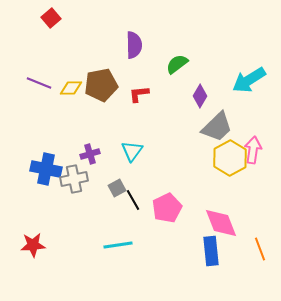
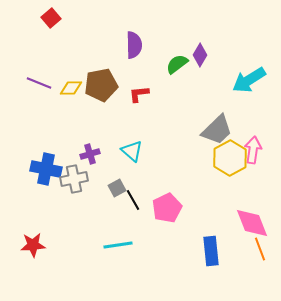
purple diamond: moved 41 px up
gray trapezoid: moved 3 px down
cyan triangle: rotated 25 degrees counterclockwise
pink diamond: moved 31 px right
